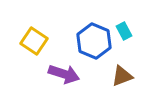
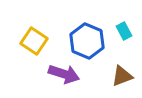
blue hexagon: moved 7 px left
